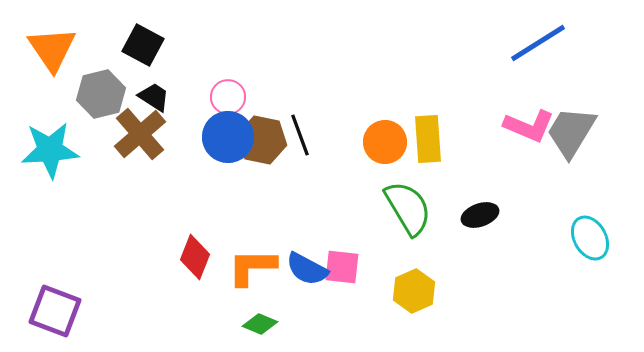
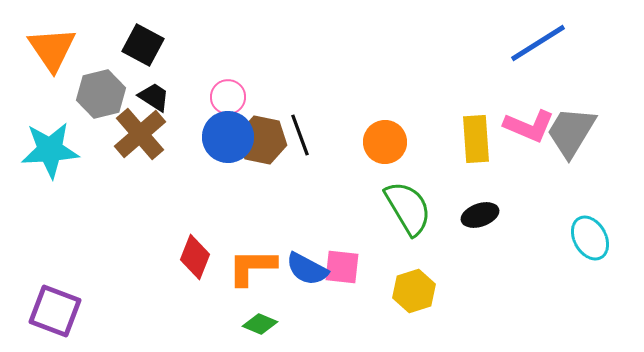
yellow rectangle: moved 48 px right
yellow hexagon: rotated 6 degrees clockwise
